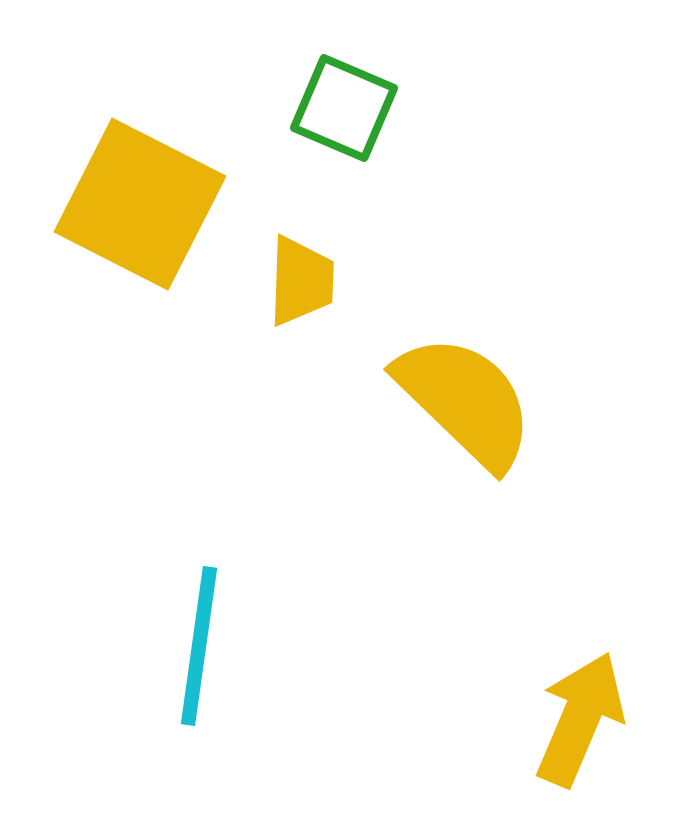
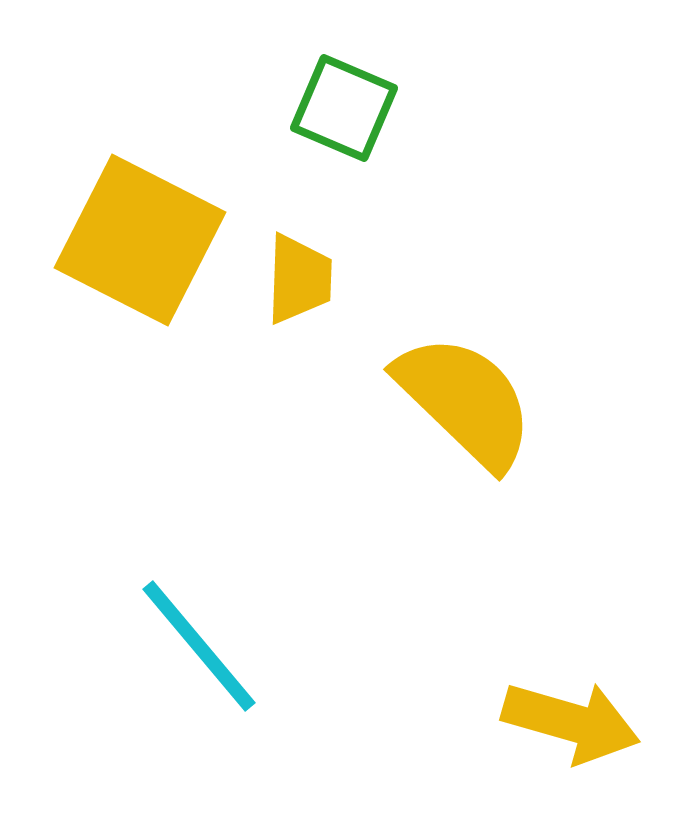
yellow square: moved 36 px down
yellow trapezoid: moved 2 px left, 2 px up
cyan line: rotated 48 degrees counterclockwise
yellow arrow: moved 9 px left, 3 px down; rotated 83 degrees clockwise
